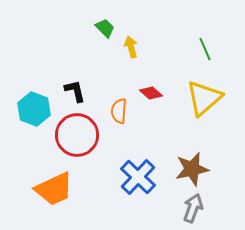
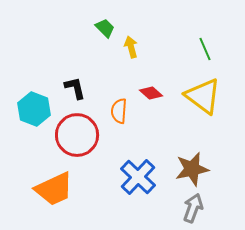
black L-shape: moved 3 px up
yellow triangle: moved 1 px left, 2 px up; rotated 42 degrees counterclockwise
